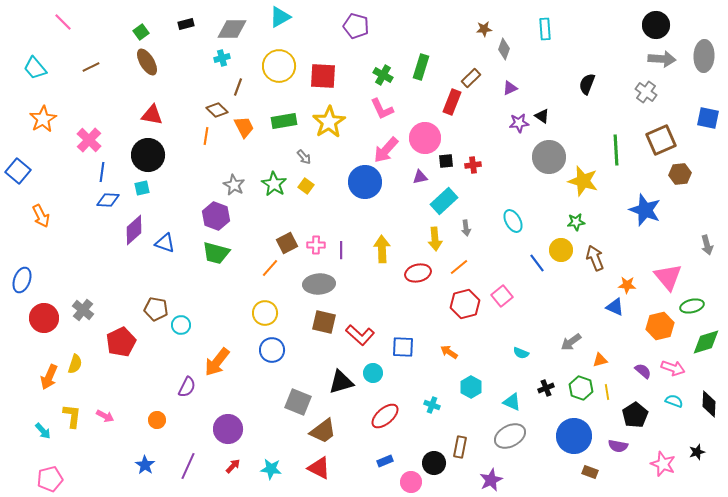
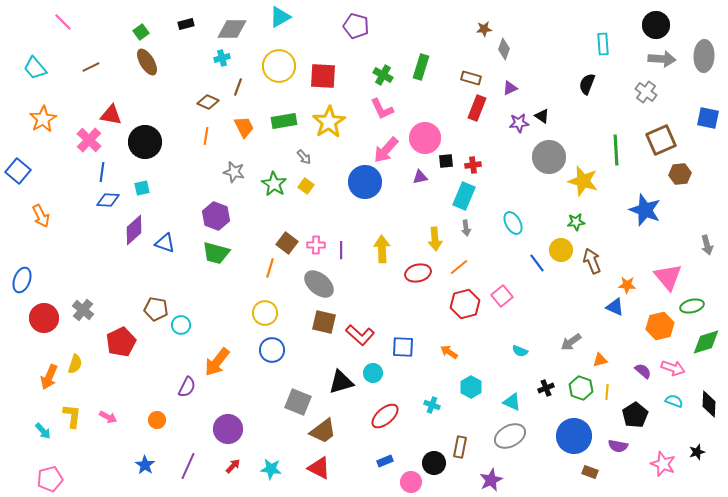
cyan rectangle at (545, 29): moved 58 px right, 15 px down
brown rectangle at (471, 78): rotated 60 degrees clockwise
red rectangle at (452, 102): moved 25 px right, 6 px down
brown diamond at (217, 110): moved 9 px left, 8 px up; rotated 20 degrees counterclockwise
red triangle at (152, 115): moved 41 px left
black circle at (148, 155): moved 3 px left, 13 px up
gray star at (234, 185): moved 13 px up; rotated 15 degrees counterclockwise
cyan rectangle at (444, 201): moved 20 px right, 5 px up; rotated 24 degrees counterclockwise
cyan ellipse at (513, 221): moved 2 px down
brown square at (287, 243): rotated 25 degrees counterclockwise
brown arrow at (595, 258): moved 3 px left, 3 px down
orange line at (270, 268): rotated 24 degrees counterclockwise
gray ellipse at (319, 284): rotated 44 degrees clockwise
cyan semicircle at (521, 353): moved 1 px left, 2 px up
yellow line at (607, 392): rotated 14 degrees clockwise
pink arrow at (105, 416): moved 3 px right, 1 px down
